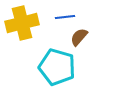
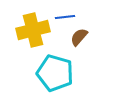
yellow cross: moved 11 px right, 7 px down
cyan pentagon: moved 2 px left, 6 px down
